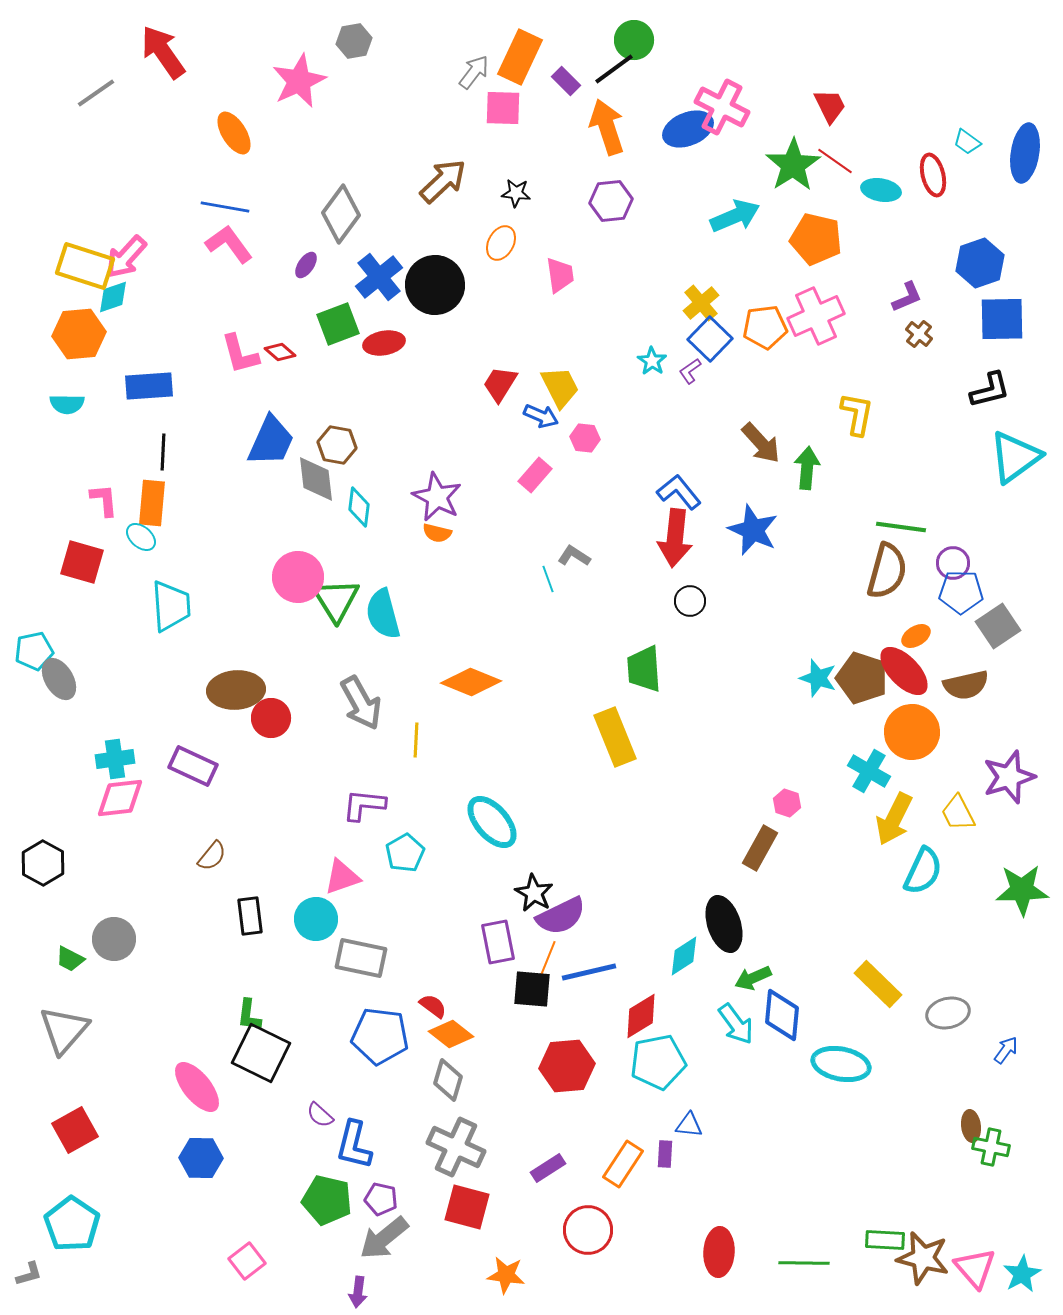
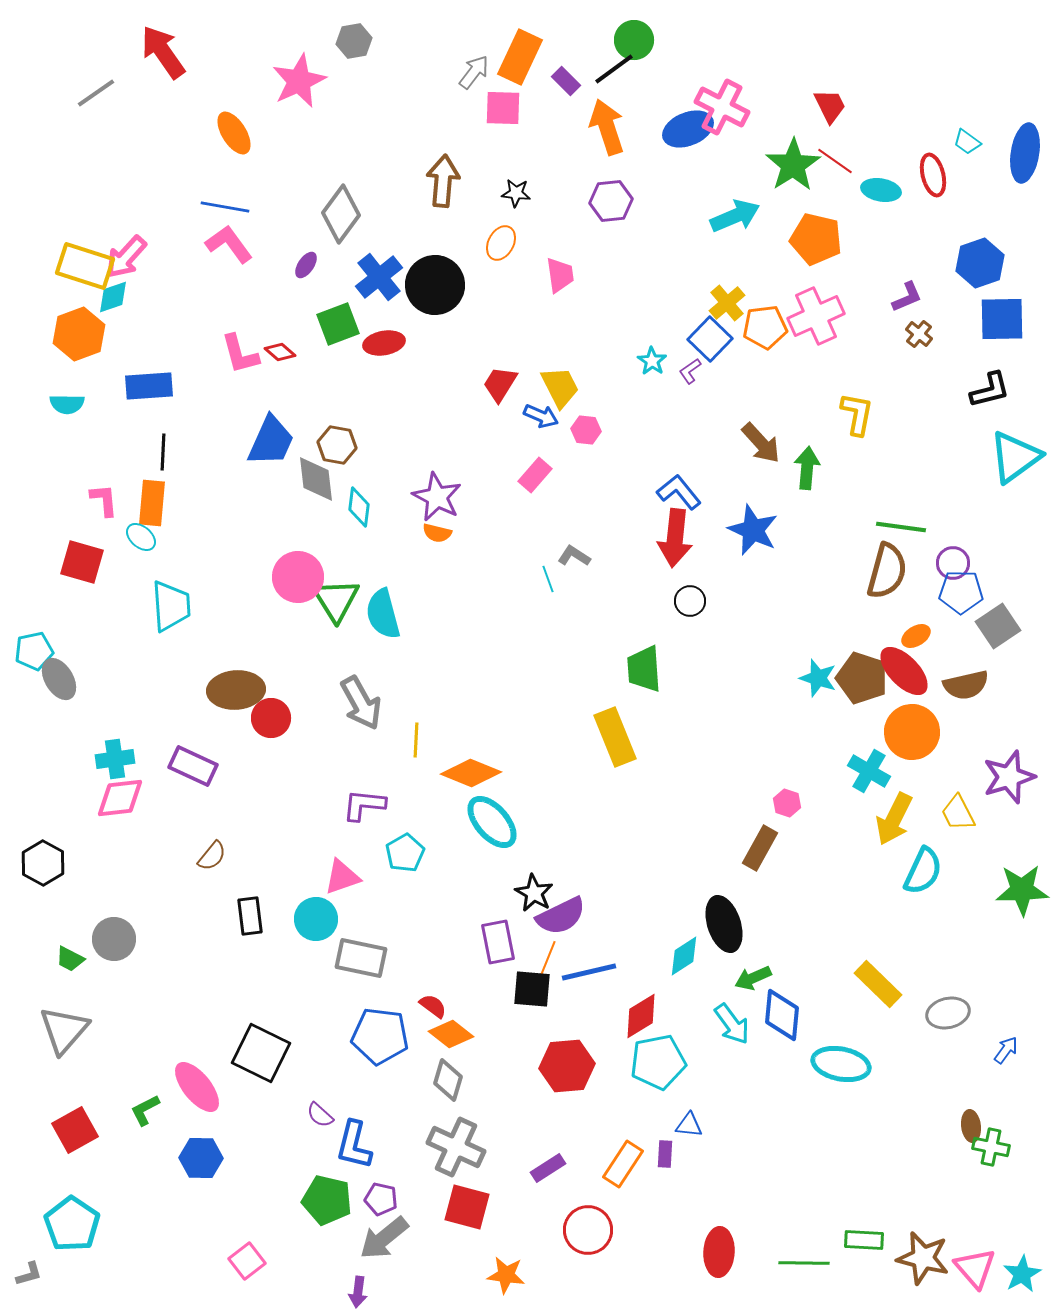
brown arrow at (443, 181): rotated 42 degrees counterclockwise
yellow cross at (701, 303): moved 26 px right
orange hexagon at (79, 334): rotated 15 degrees counterclockwise
pink hexagon at (585, 438): moved 1 px right, 8 px up
orange diamond at (471, 682): moved 91 px down
green L-shape at (249, 1015): moved 104 px left, 95 px down; rotated 56 degrees clockwise
cyan arrow at (736, 1024): moved 4 px left
green rectangle at (885, 1240): moved 21 px left
